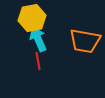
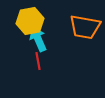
yellow hexagon: moved 2 px left, 3 px down
orange trapezoid: moved 14 px up
